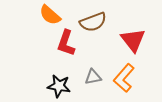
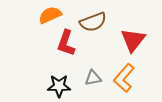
orange semicircle: rotated 115 degrees clockwise
red triangle: rotated 16 degrees clockwise
gray triangle: moved 1 px down
black star: rotated 10 degrees counterclockwise
